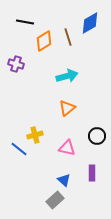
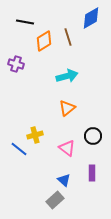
blue diamond: moved 1 px right, 5 px up
black circle: moved 4 px left
pink triangle: rotated 24 degrees clockwise
